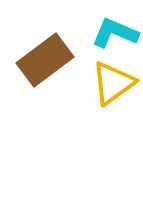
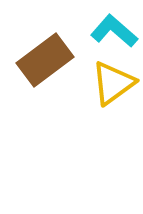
cyan L-shape: moved 1 px left, 2 px up; rotated 18 degrees clockwise
